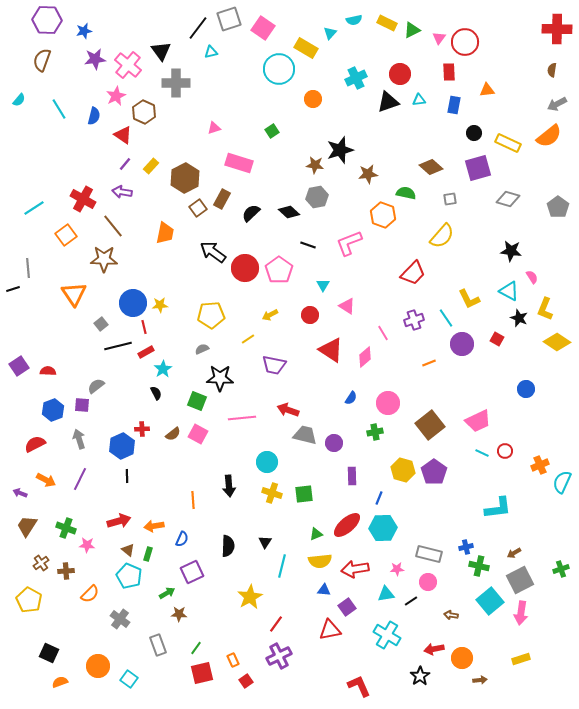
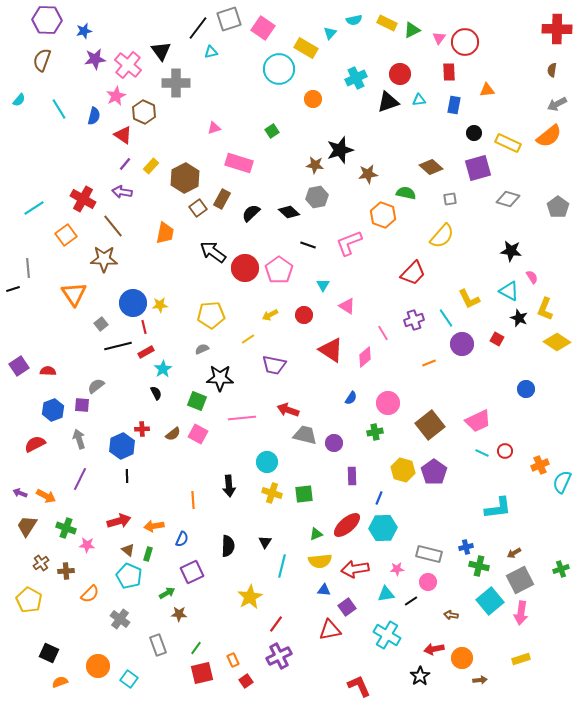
red circle at (310, 315): moved 6 px left
orange arrow at (46, 480): moved 16 px down
